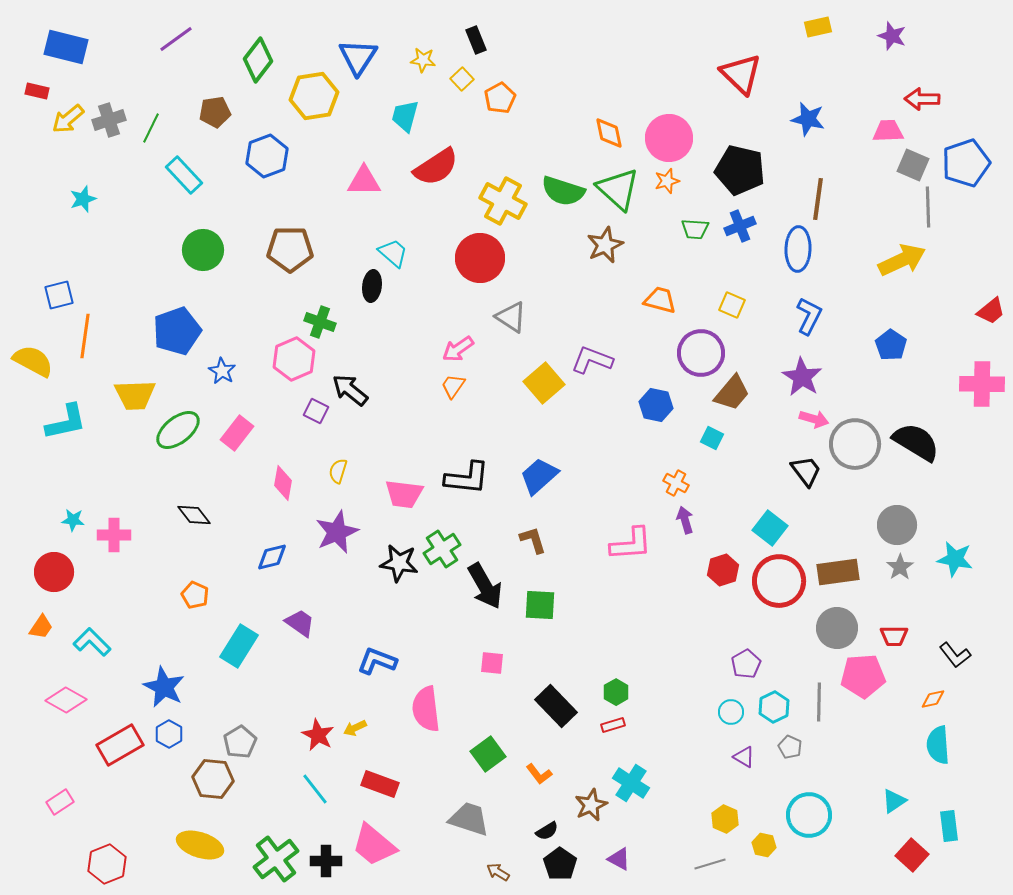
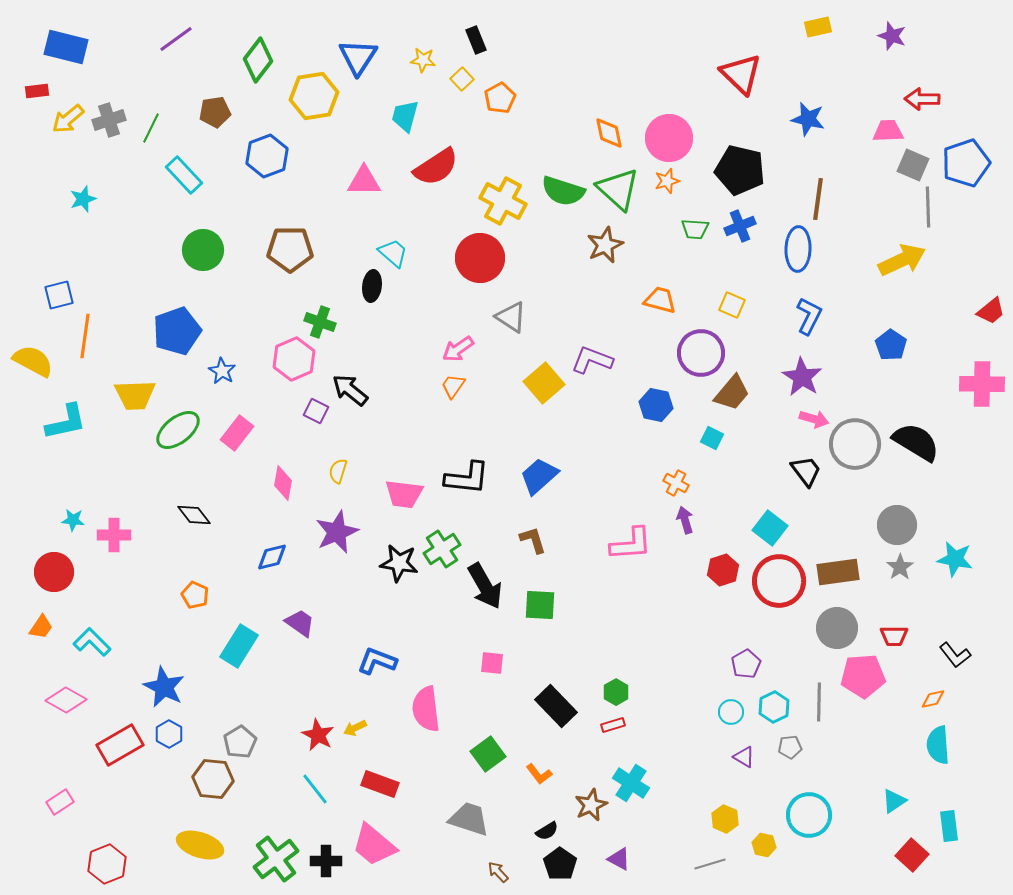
red rectangle at (37, 91): rotated 20 degrees counterclockwise
gray pentagon at (790, 747): rotated 30 degrees counterclockwise
brown arrow at (498, 872): rotated 15 degrees clockwise
